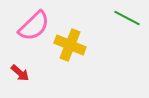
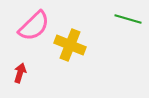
green line: moved 1 px right, 1 px down; rotated 12 degrees counterclockwise
red arrow: rotated 114 degrees counterclockwise
